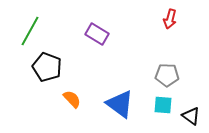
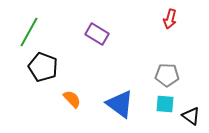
green line: moved 1 px left, 1 px down
black pentagon: moved 4 px left
cyan square: moved 2 px right, 1 px up
